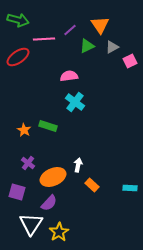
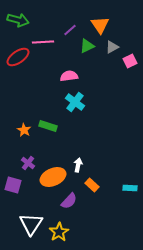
pink line: moved 1 px left, 3 px down
purple square: moved 4 px left, 7 px up
purple semicircle: moved 20 px right, 2 px up
